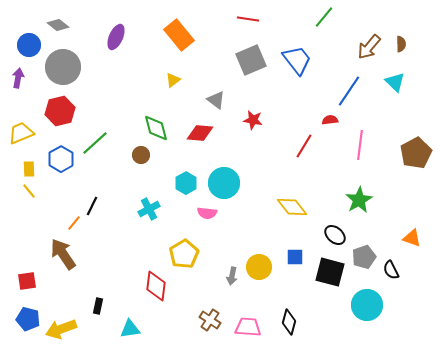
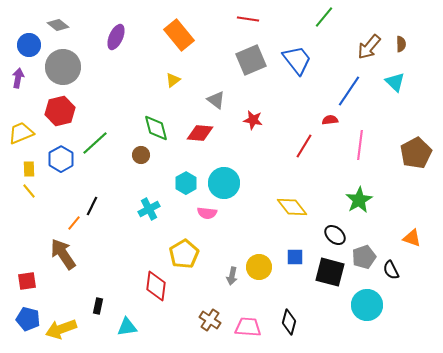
cyan triangle at (130, 329): moved 3 px left, 2 px up
